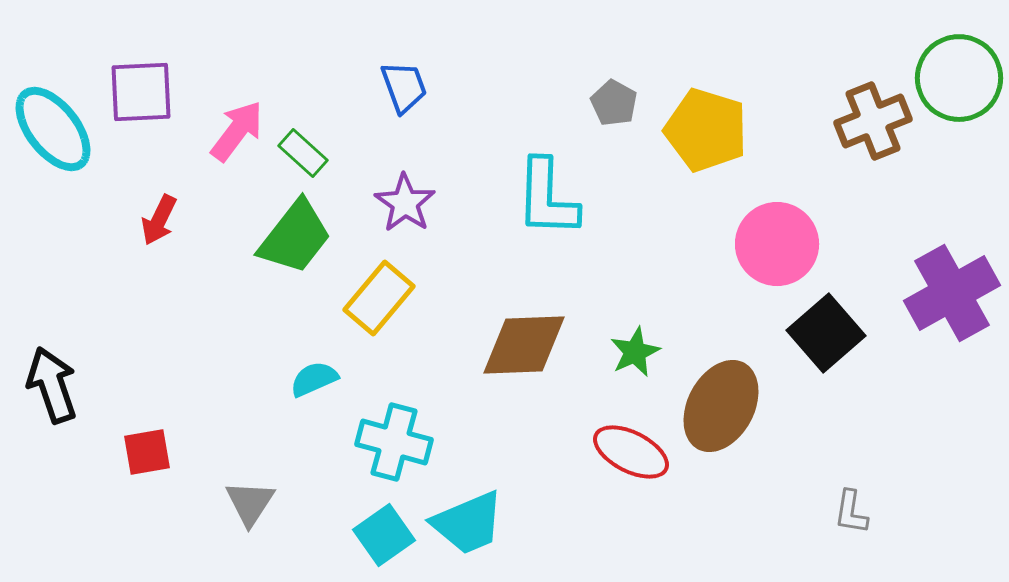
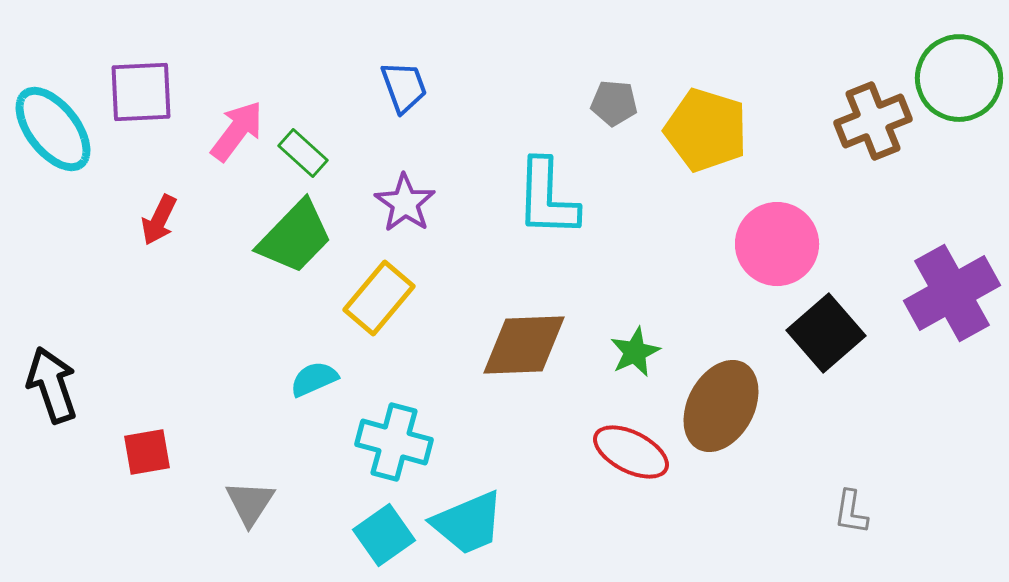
gray pentagon: rotated 24 degrees counterclockwise
green trapezoid: rotated 6 degrees clockwise
